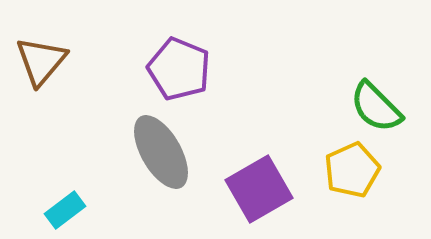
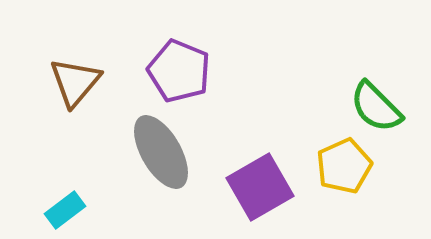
brown triangle: moved 34 px right, 21 px down
purple pentagon: moved 2 px down
yellow pentagon: moved 8 px left, 4 px up
purple square: moved 1 px right, 2 px up
